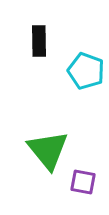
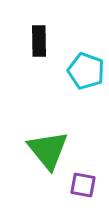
purple square: moved 3 px down
